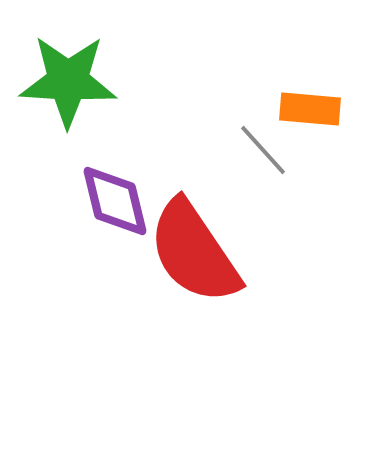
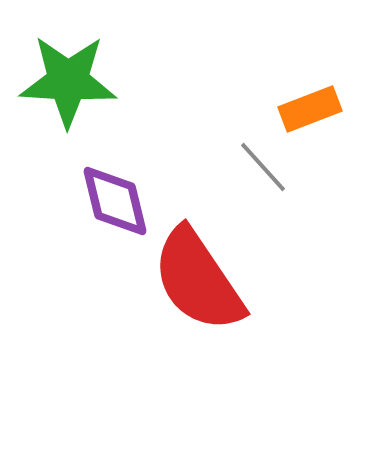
orange rectangle: rotated 26 degrees counterclockwise
gray line: moved 17 px down
red semicircle: moved 4 px right, 28 px down
